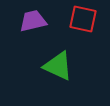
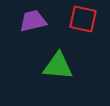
green triangle: rotated 20 degrees counterclockwise
